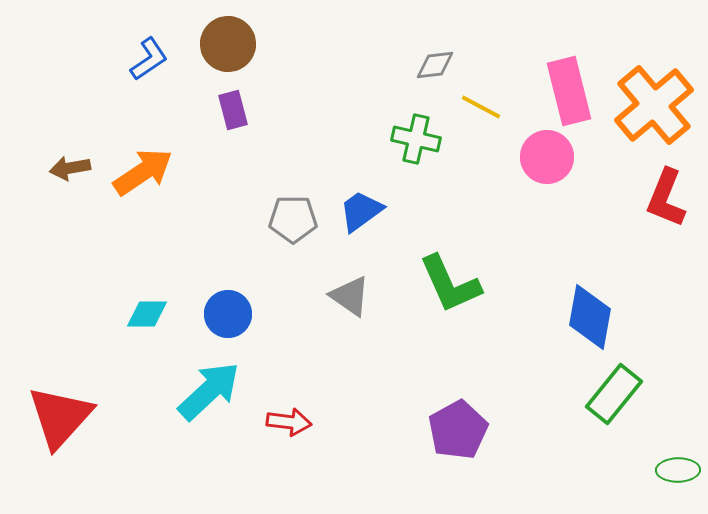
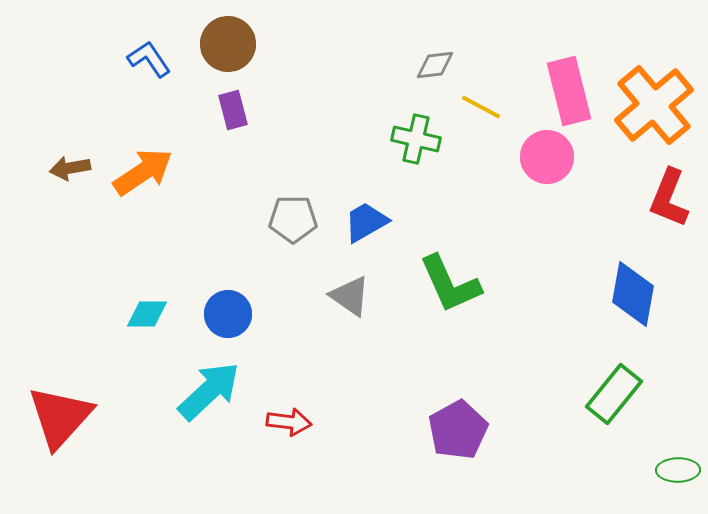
blue L-shape: rotated 90 degrees counterclockwise
red L-shape: moved 3 px right
blue trapezoid: moved 5 px right, 11 px down; rotated 6 degrees clockwise
blue diamond: moved 43 px right, 23 px up
